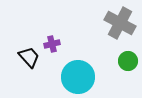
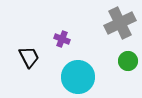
gray cross: rotated 36 degrees clockwise
purple cross: moved 10 px right, 5 px up; rotated 35 degrees clockwise
black trapezoid: rotated 15 degrees clockwise
